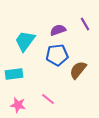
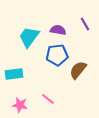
purple semicircle: rotated 28 degrees clockwise
cyan trapezoid: moved 4 px right, 4 px up
pink star: moved 2 px right
